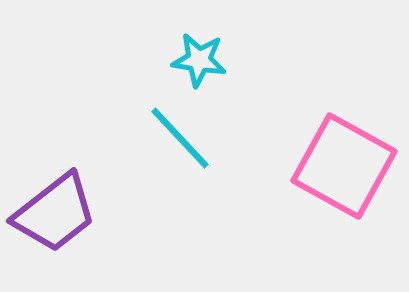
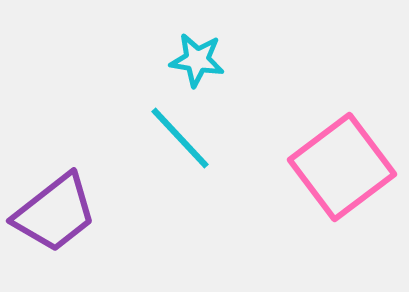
cyan star: moved 2 px left
pink square: moved 2 px left, 1 px down; rotated 24 degrees clockwise
